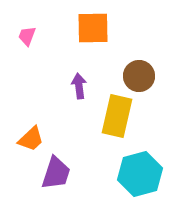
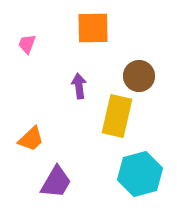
pink trapezoid: moved 8 px down
purple trapezoid: moved 9 px down; rotated 12 degrees clockwise
